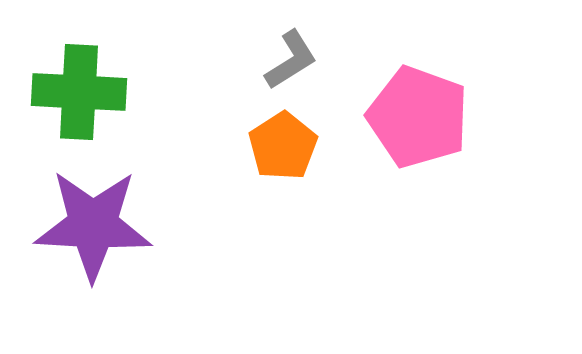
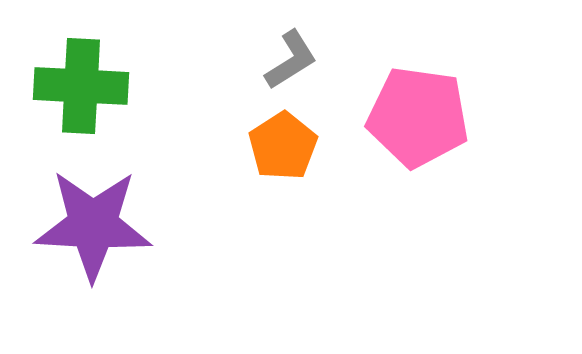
green cross: moved 2 px right, 6 px up
pink pentagon: rotated 12 degrees counterclockwise
